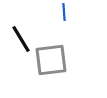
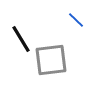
blue line: moved 12 px right, 8 px down; rotated 42 degrees counterclockwise
